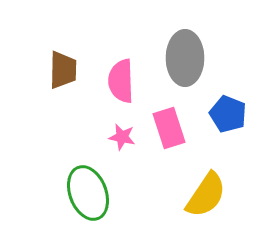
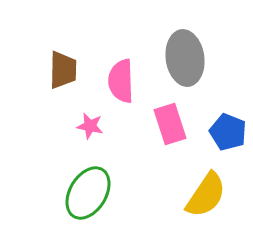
gray ellipse: rotated 8 degrees counterclockwise
blue pentagon: moved 18 px down
pink rectangle: moved 1 px right, 4 px up
pink star: moved 32 px left, 11 px up
green ellipse: rotated 52 degrees clockwise
